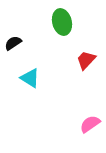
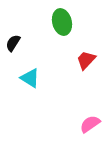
black semicircle: rotated 24 degrees counterclockwise
